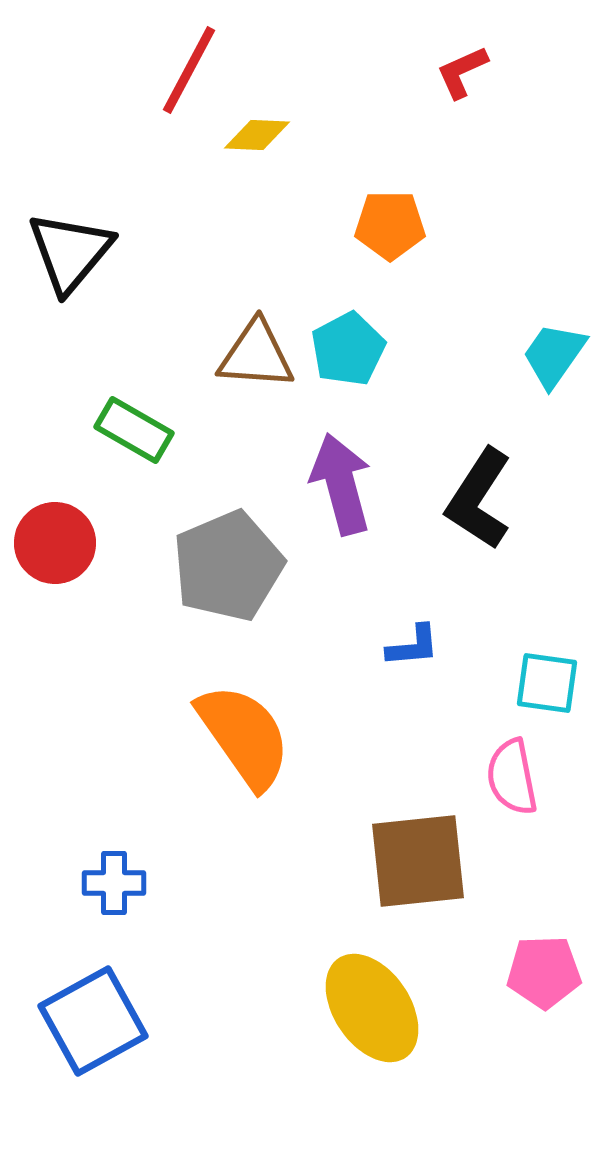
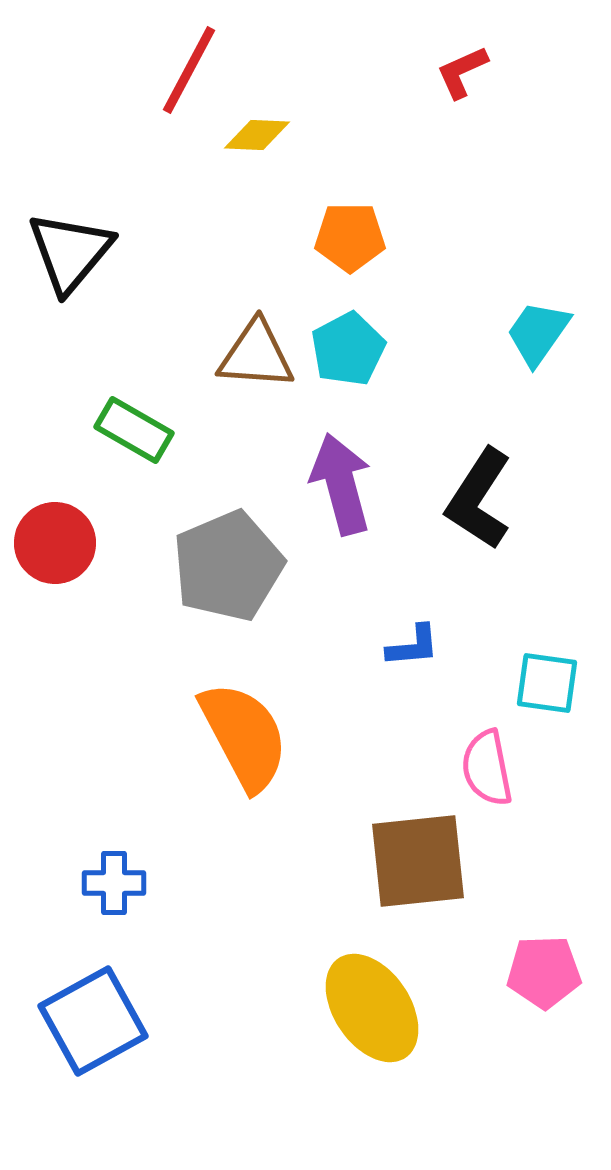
orange pentagon: moved 40 px left, 12 px down
cyan trapezoid: moved 16 px left, 22 px up
orange semicircle: rotated 7 degrees clockwise
pink semicircle: moved 25 px left, 9 px up
